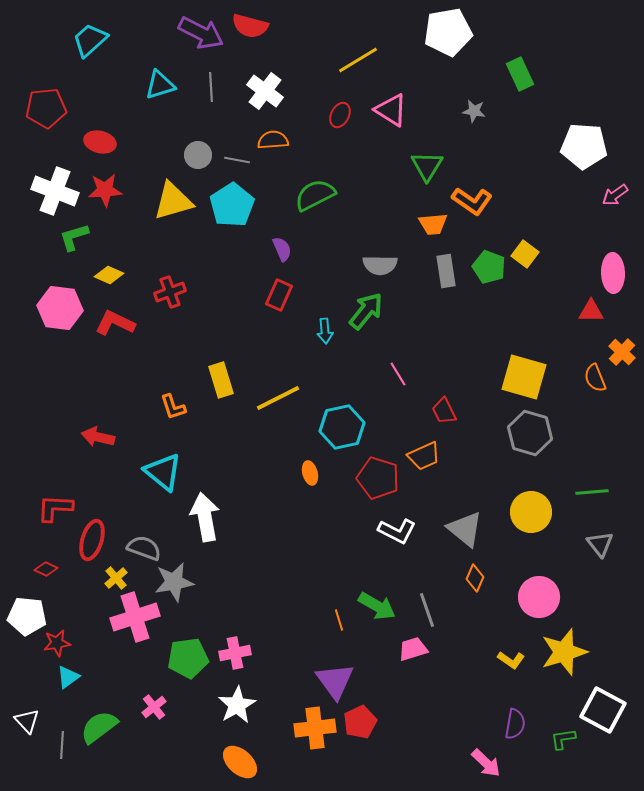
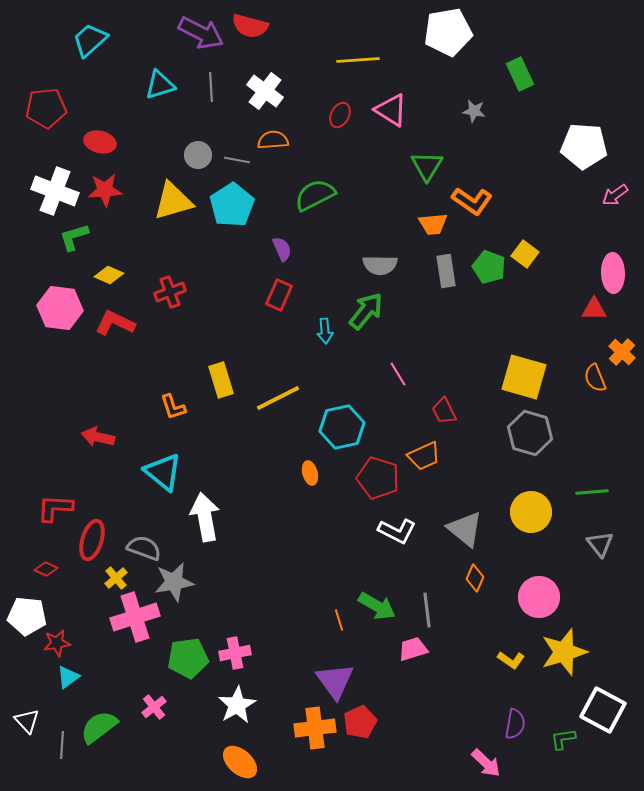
yellow line at (358, 60): rotated 27 degrees clockwise
red triangle at (591, 311): moved 3 px right, 2 px up
gray line at (427, 610): rotated 12 degrees clockwise
